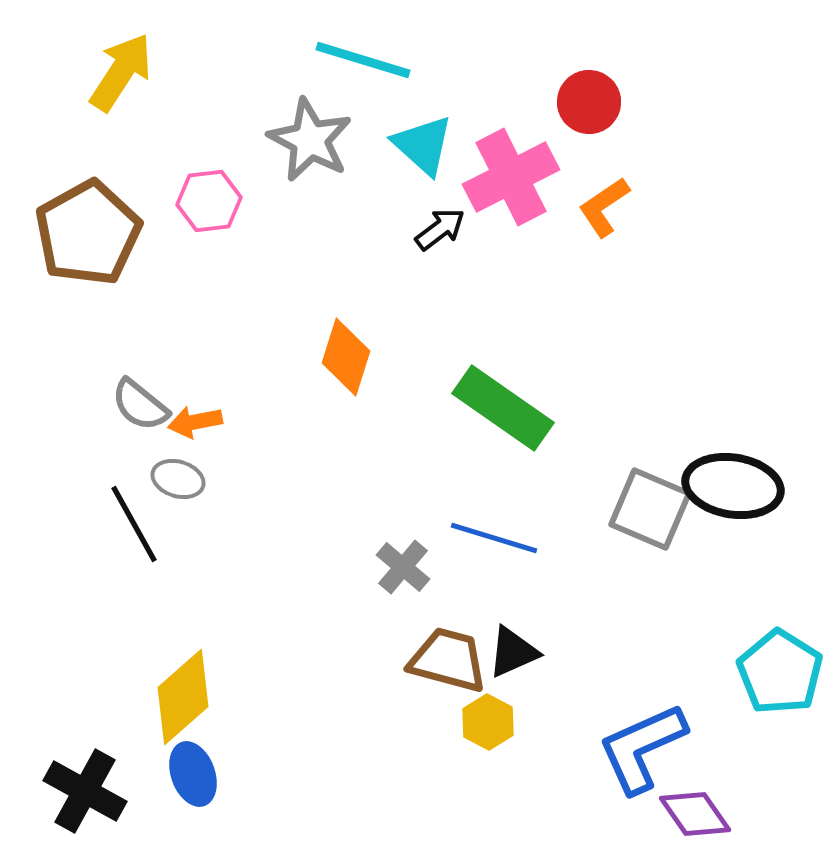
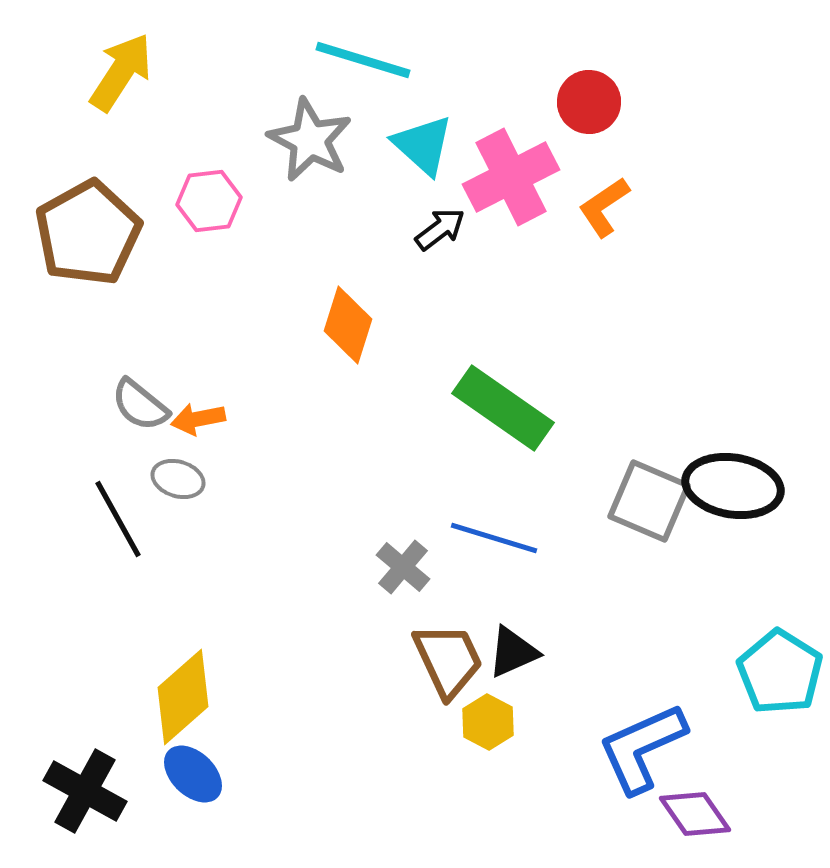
orange diamond: moved 2 px right, 32 px up
orange arrow: moved 3 px right, 3 px up
gray square: moved 1 px left, 8 px up
black line: moved 16 px left, 5 px up
brown trapezoid: rotated 50 degrees clockwise
blue ellipse: rotated 26 degrees counterclockwise
